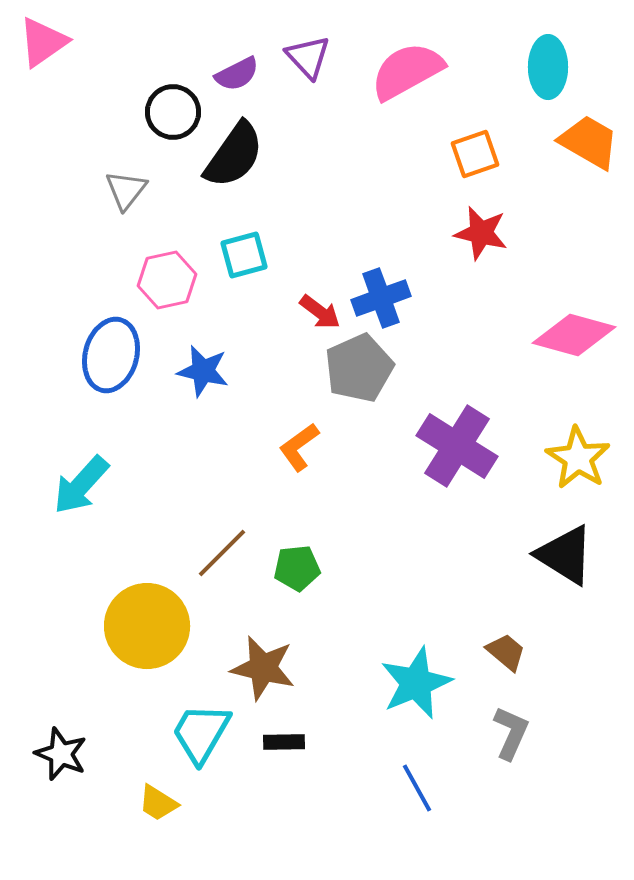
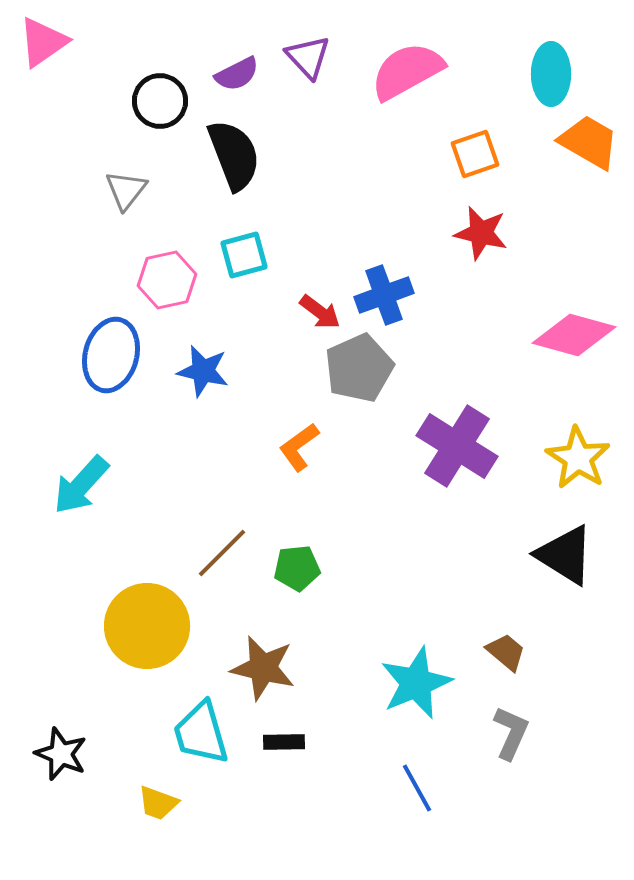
cyan ellipse: moved 3 px right, 7 px down
black circle: moved 13 px left, 11 px up
black semicircle: rotated 56 degrees counterclockwise
blue cross: moved 3 px right, 3 px up
cyan trapezoid: rotated 46 degrees counterclockwise
yellow trapezoid: rotated 12 degrees counterclockwise
